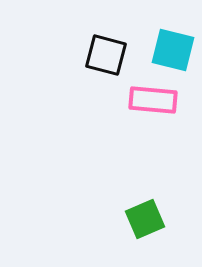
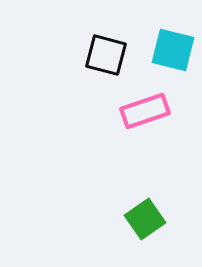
pink rectangle: moved 8 px left, 11 px down; rotated 24 degrees counterclockwise
green square: rotated 12 degrees counterclockwise
